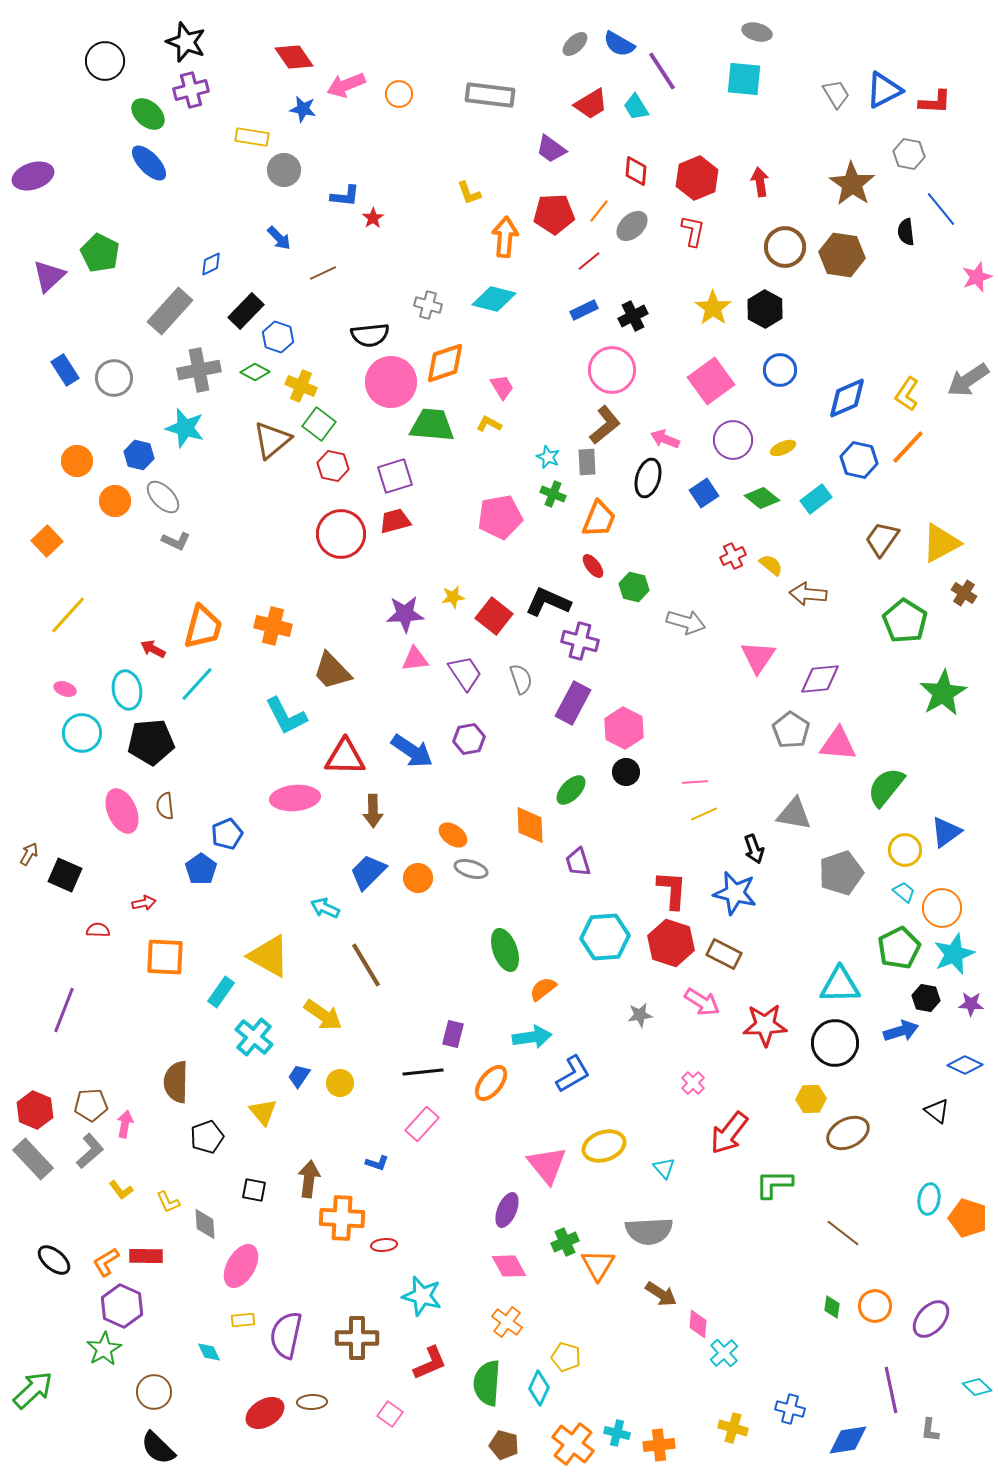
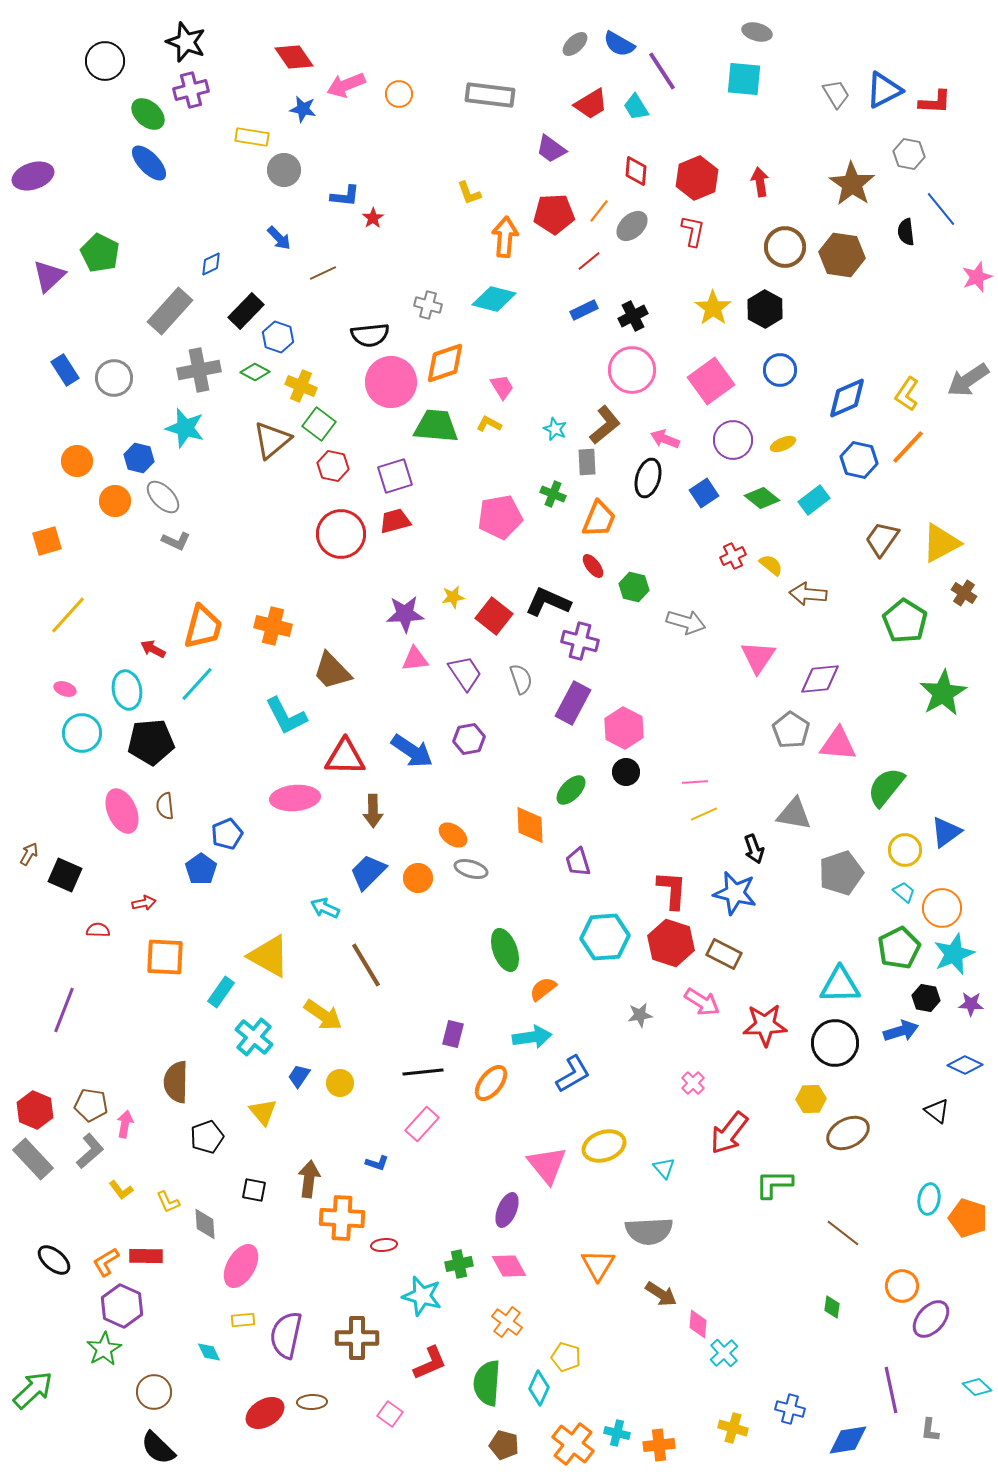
pink circle at (612, 370): moved 20 px right
green trapezoid at (432, 425): moved 4 px right, 1 px down
yellow ellipse at (783, 448): moved 4 px up
blue hexagon at (139, 455): moved 3 px down
cyan star at (548, 457): moved 7 px right, 28 px up
cyan rectangle at (816, 499): moved 2 px left, 1 px down
orange square at (47, 541): rotated 28 degrees clockwise
brown pentagon at (91, 1105): rotated 12 degrees clockwise
green cross at (565, 1242): moved 106 px left, 22 px down; rotated 12 degrees clockwise
orange circle at (875, 1306): moved 27 px right, 20 px up
